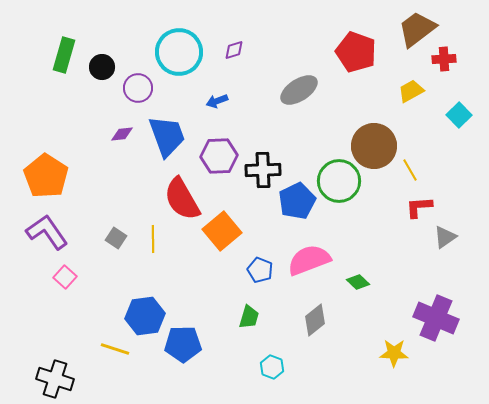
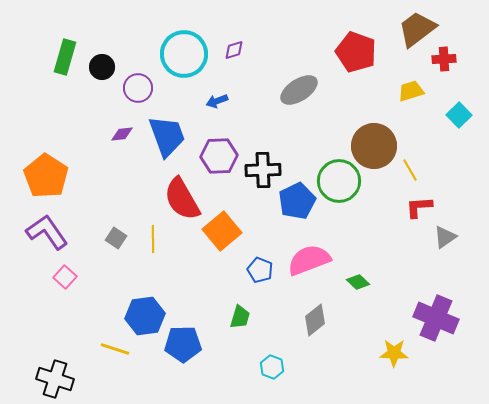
cyan circle at (179, 52): moved 5 px right, 2 px down
green rectangle at (64, 55): moved 1 px right, 2 px down
yellow trapezoid at (411, 91): rotated 12 degrees clockwise
green trapezoid at (249, 317): moved 9 px left
